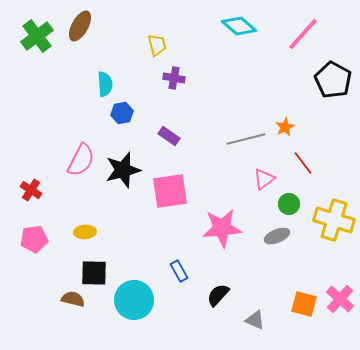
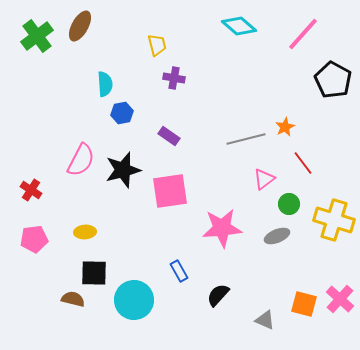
gray triangle: moved 10 px right
